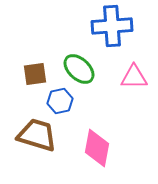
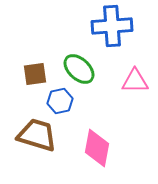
pink triangle: moved 1 px right, 4 px down
